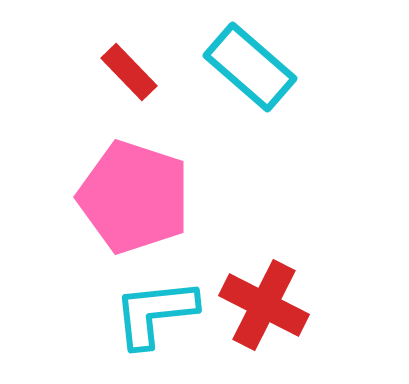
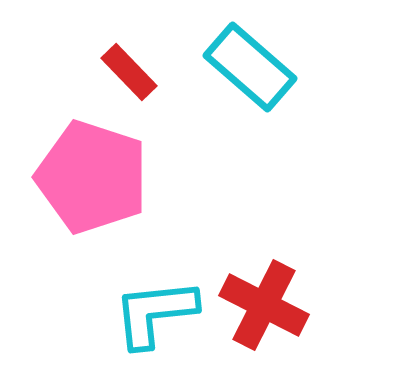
pink pentagon: moved 42 px left, 20 px up
